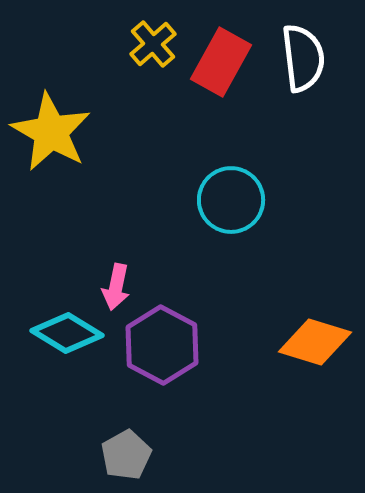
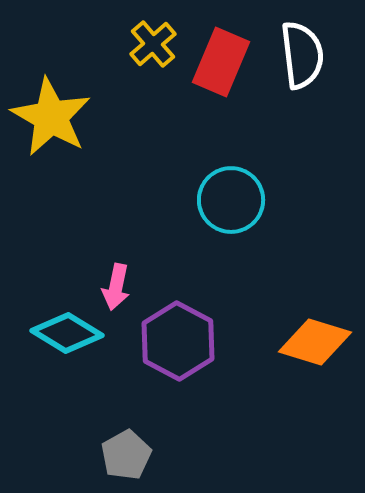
white semicircle: moved 1 px left, 3 px up
red rectangle: rotated 6 degrees counterclockwise
yellow star: moved 15 px up
purple hexagon: moved 16 px right, 4 px up
